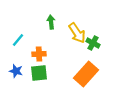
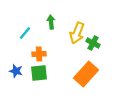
yellow arrow: rotated 55 degrees clockwise
cyan line: moved 7 px right, 7 px up
